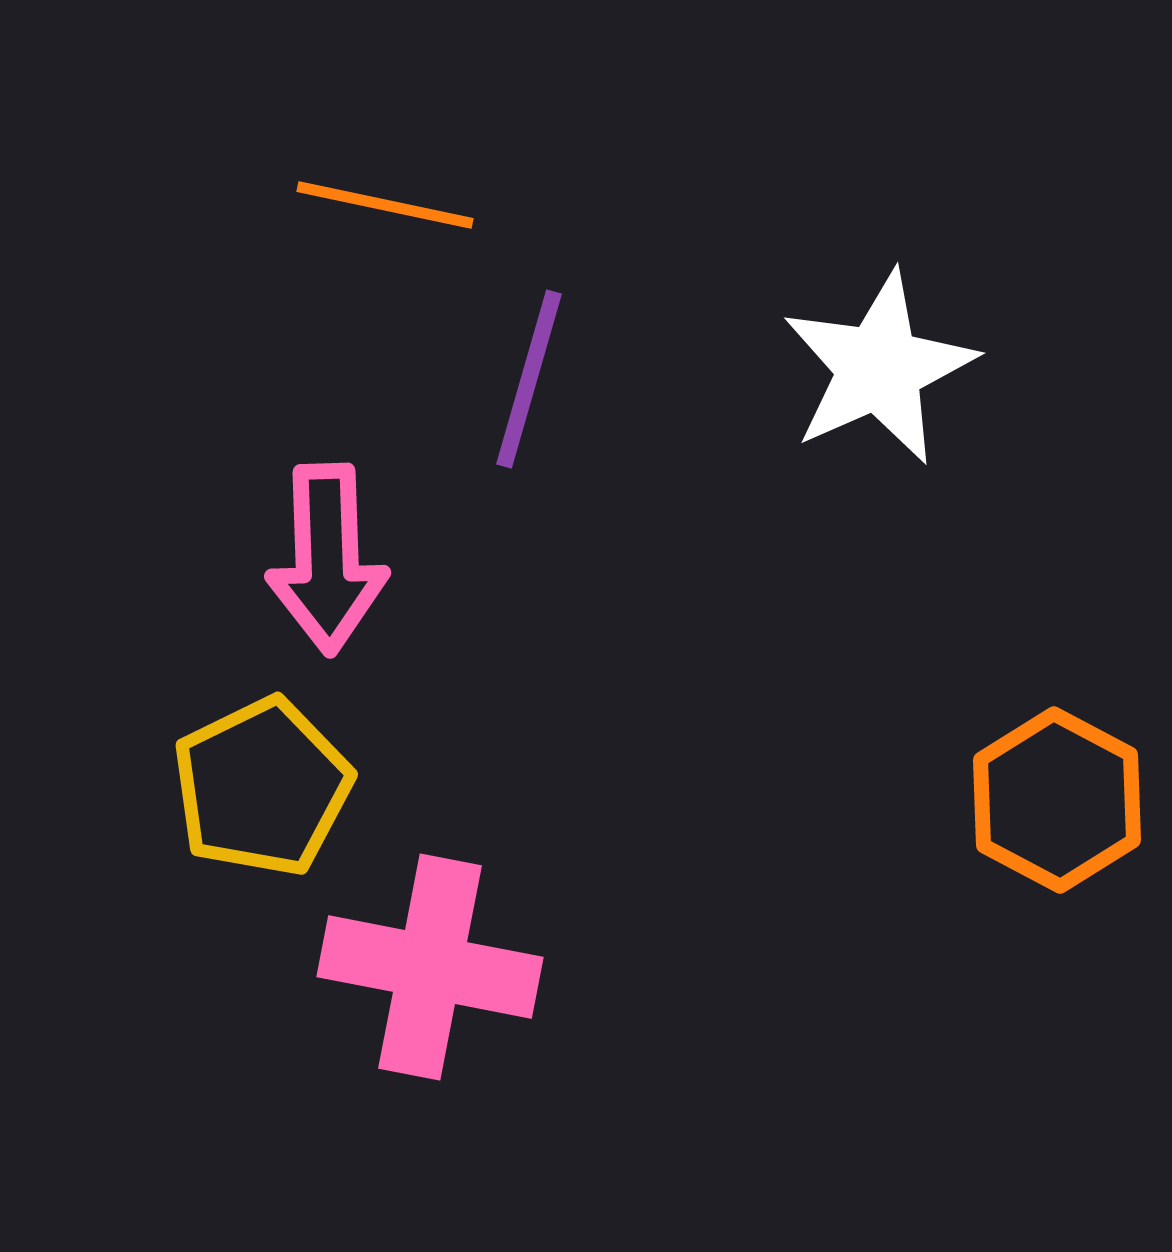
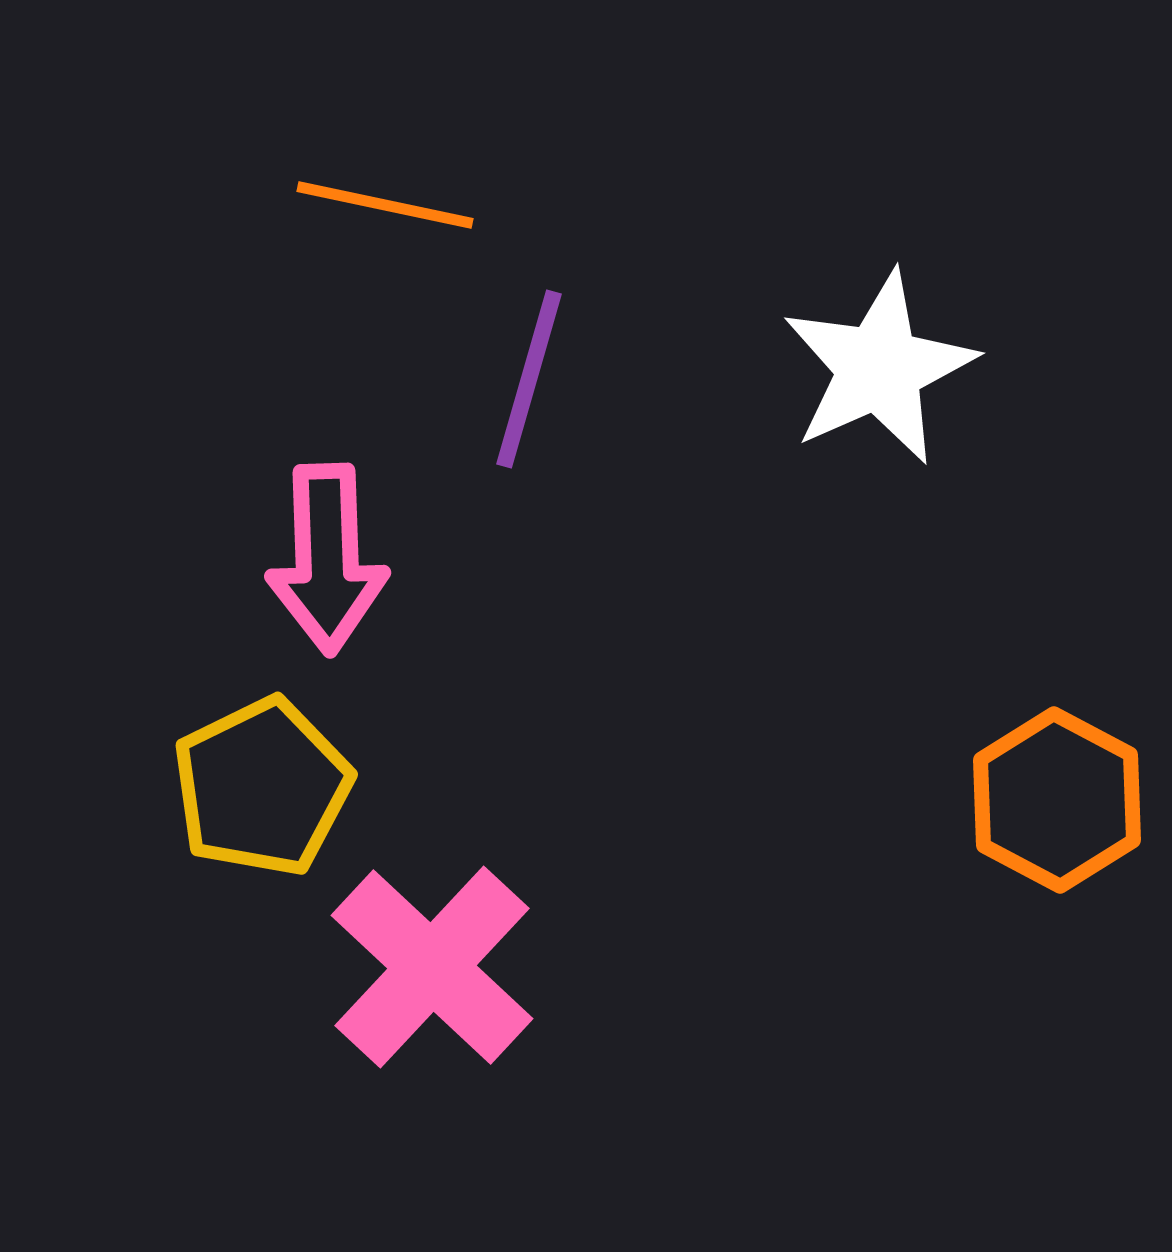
pink cross: moved 2 px right; rotated 32 degrees clockwise
